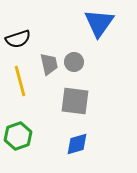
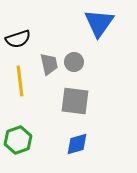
yellow line: rotated 8 degrees clockwise
green hexagon: moved 4 px down
